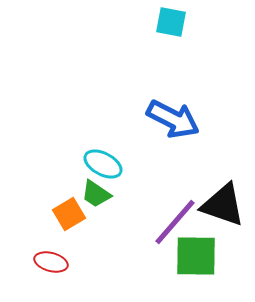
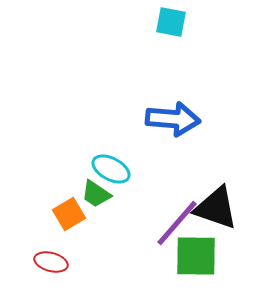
blue arrow: rotated 22 degrees counterclockwise
cyan ellipse: moved 8 px right, 5 px down
black triangle: moved 7 px left, 3 px down
purple line: moved 2 px right, 1 px down
